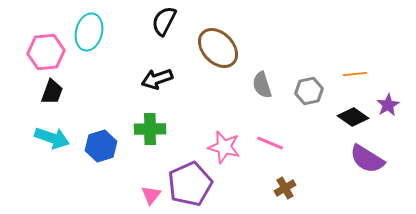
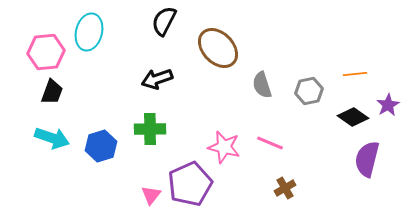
purple semicircle: rotated 72 degrees clockwise
